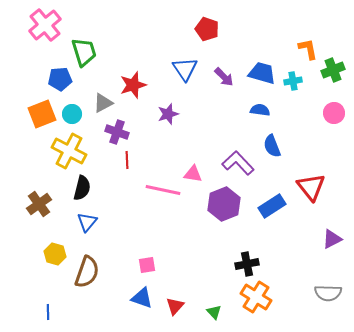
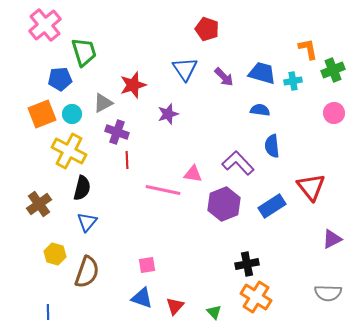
blue semicircle at (272, 146): rotated 15 degrees clockwise
